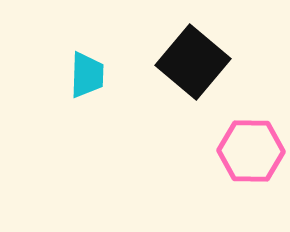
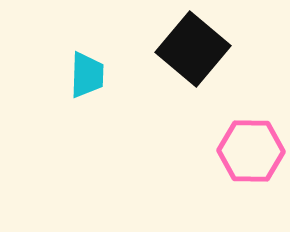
black square: moved 13 px up
